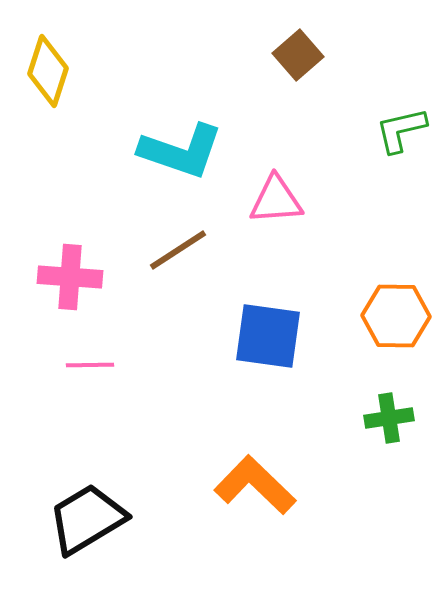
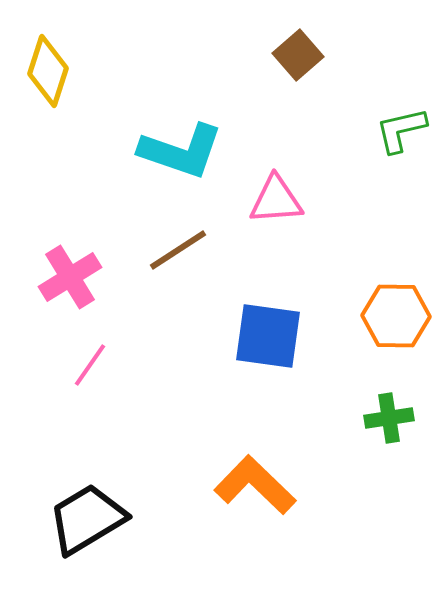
pink cross: rotated 36 degrees counterclockwise
pink line: rotated 54 degrees counterclockwise
